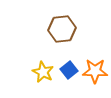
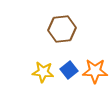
yellow star: rotated 20 degrees counterclockwise
